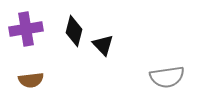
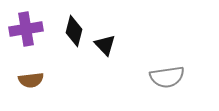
black triangle: moved 2 px right
